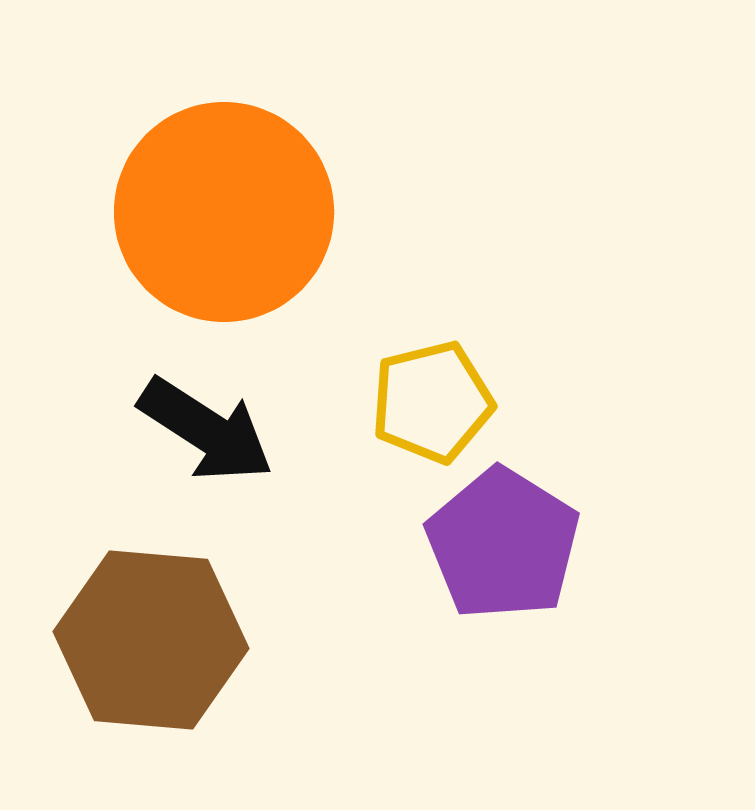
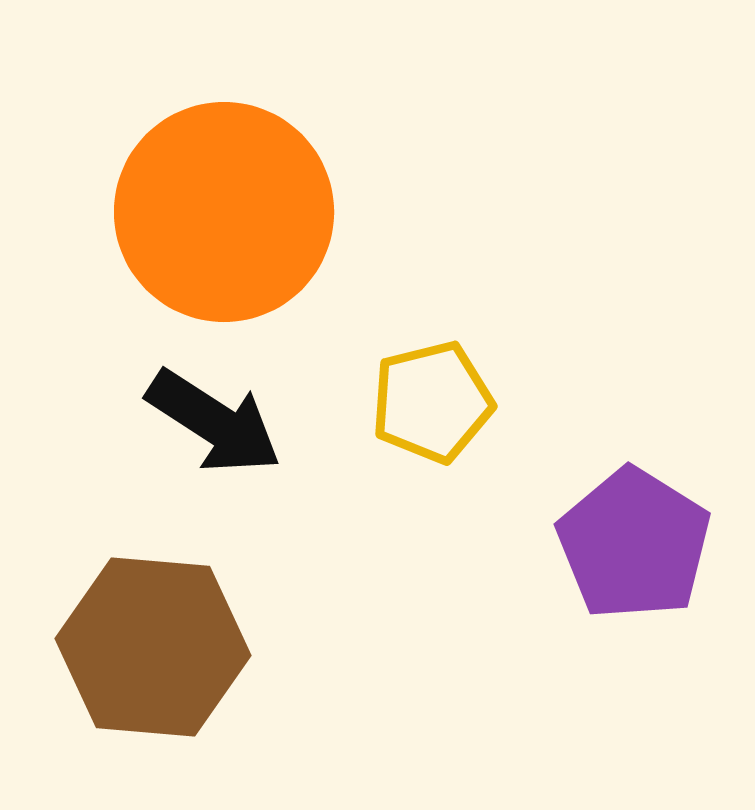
black arrow: moved 8 px right, 8 px up
purple pentagon: moved 131 px right
brown hexagon: moved 2 px right, 7 px down
